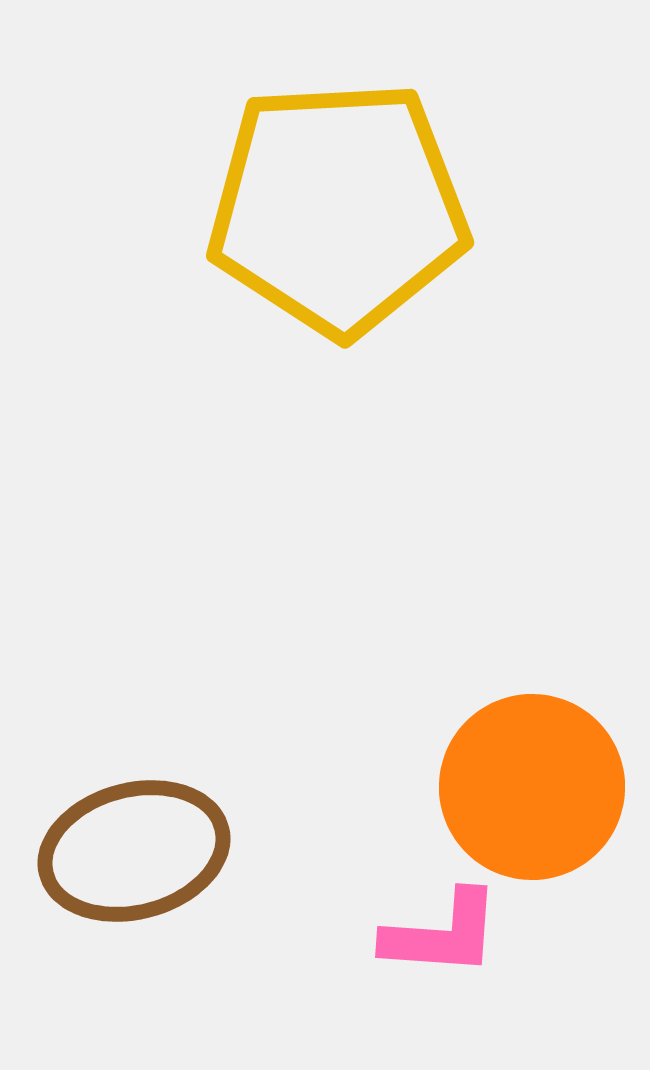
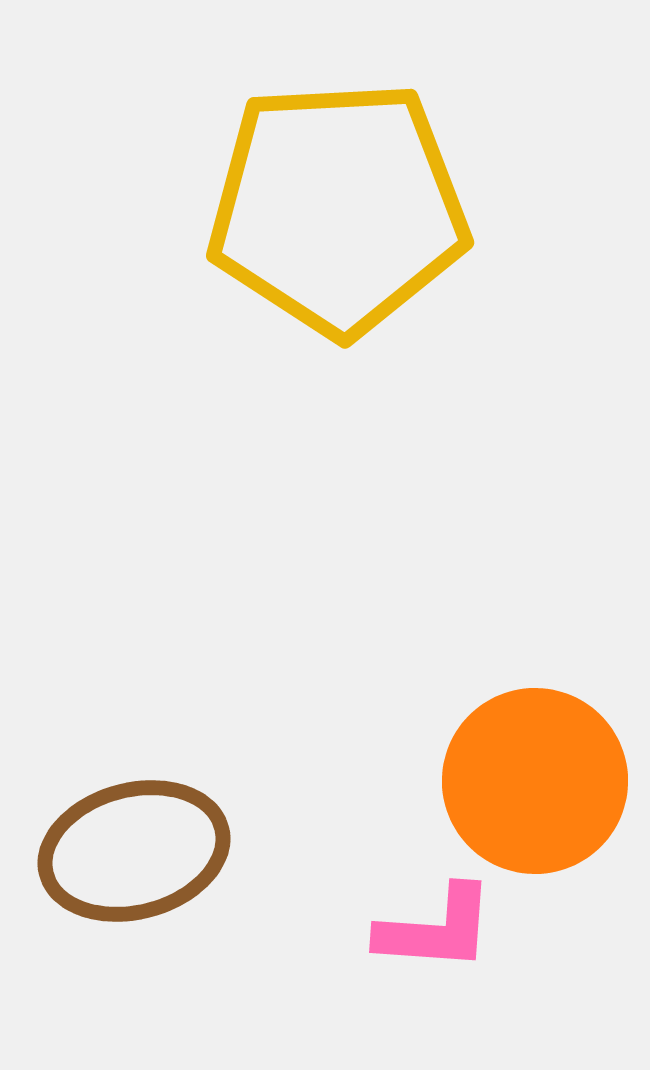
orange circle: moved 3 px right, 6 px up
pink L-shape: moved 6 px left, 5 px up
